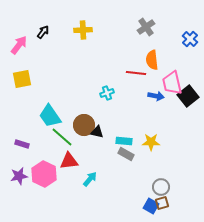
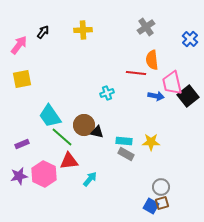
purple rectangle: rotated 40 degrees counterclockwise
